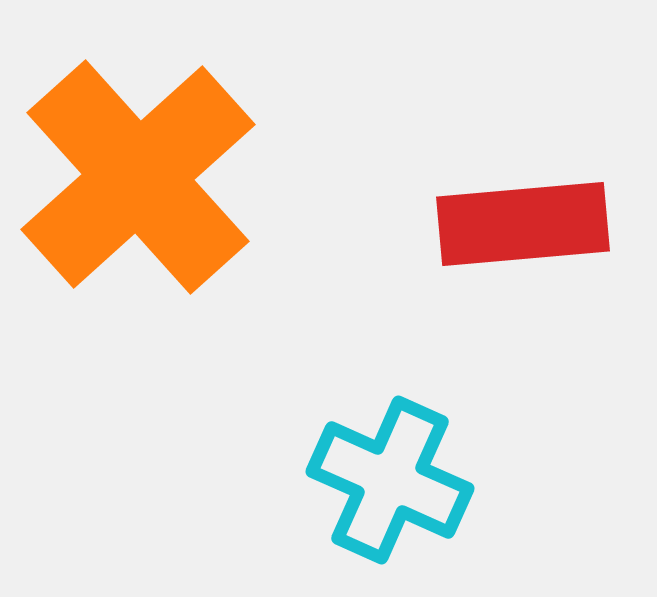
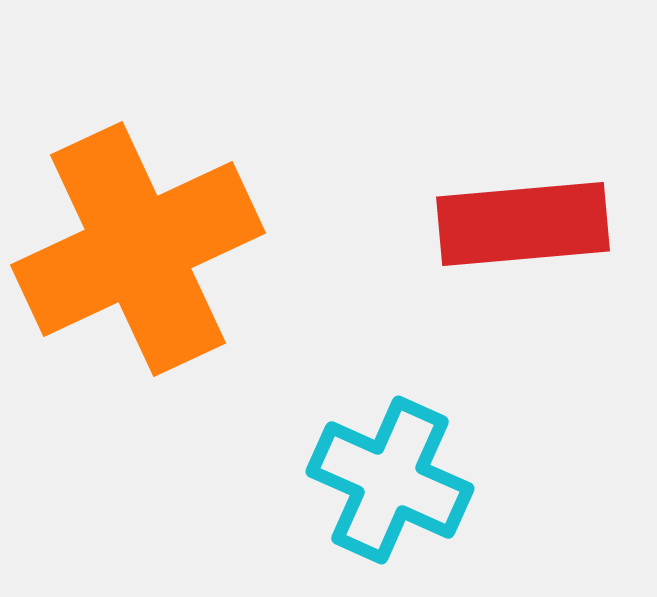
orange cross: moved 72 px down; rotated 17 degrees clockwise
